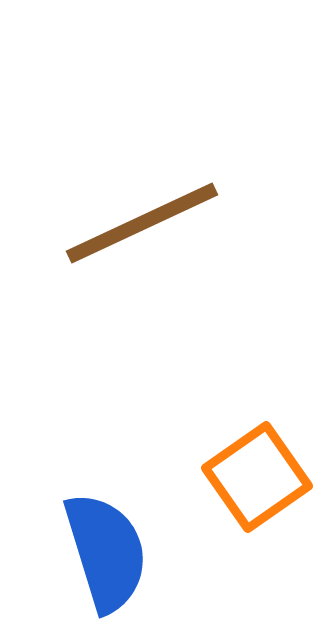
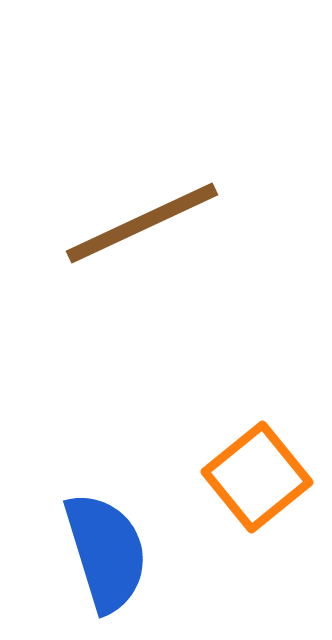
orange square: rotated 4 degrees counterclockwise
